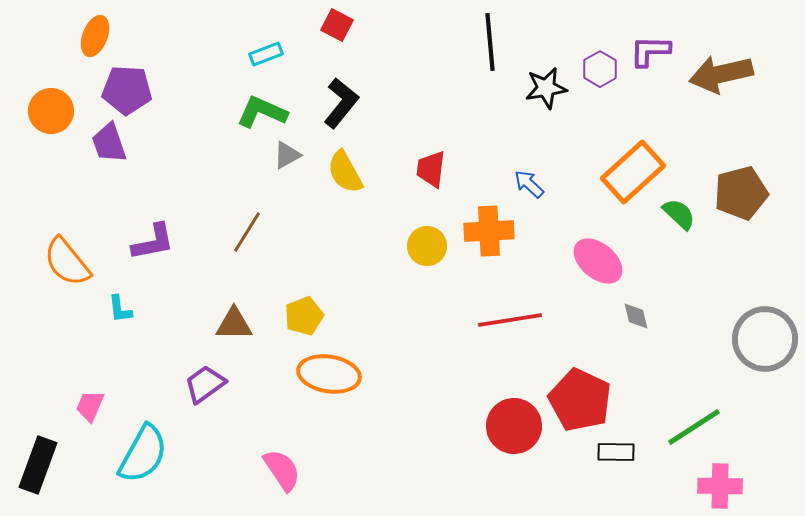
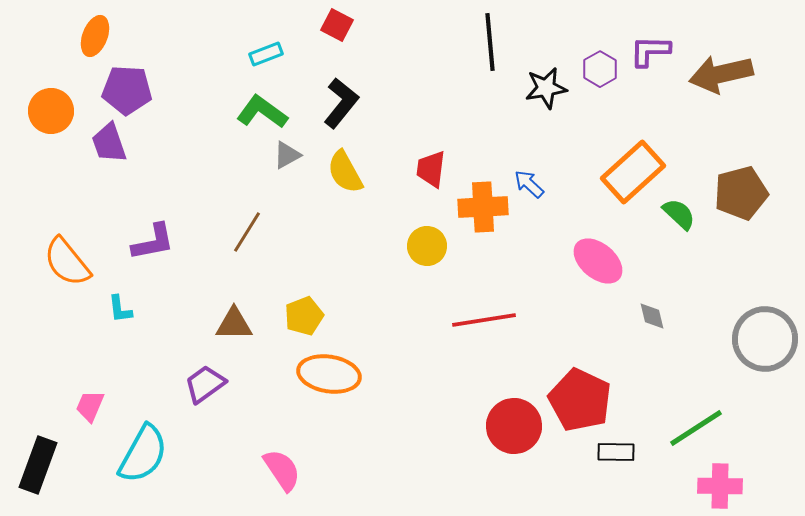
green L-shape at (262, 112): rotated 12 degrees clockwise
orange cross at (489, 231): moved 6 px left, 24 px up
gray diamond at (636, 316): moved 16 px right
red line at (510, 320): moved 26 px left
green line at (694, 427): moved 2 px right, 1 px down
